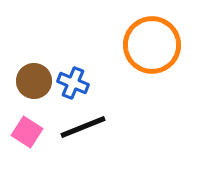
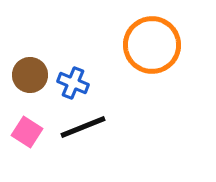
brown circle: moved 4 px left, 6 px up
